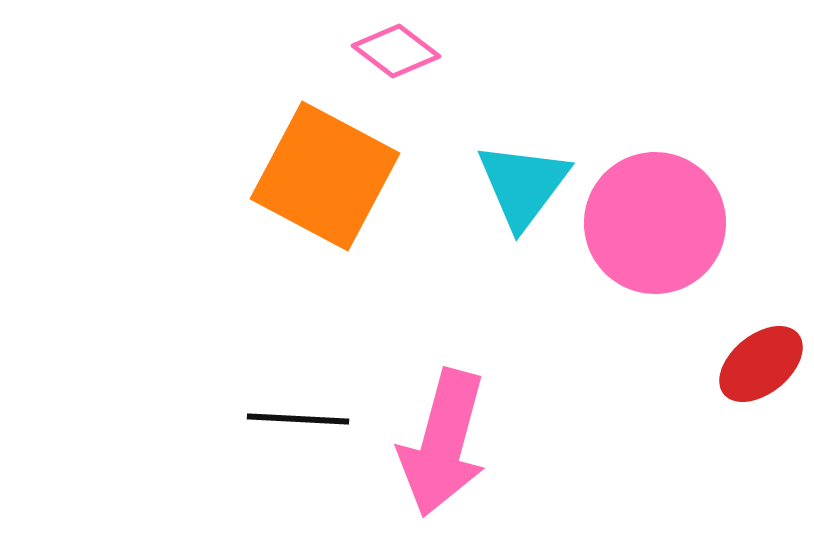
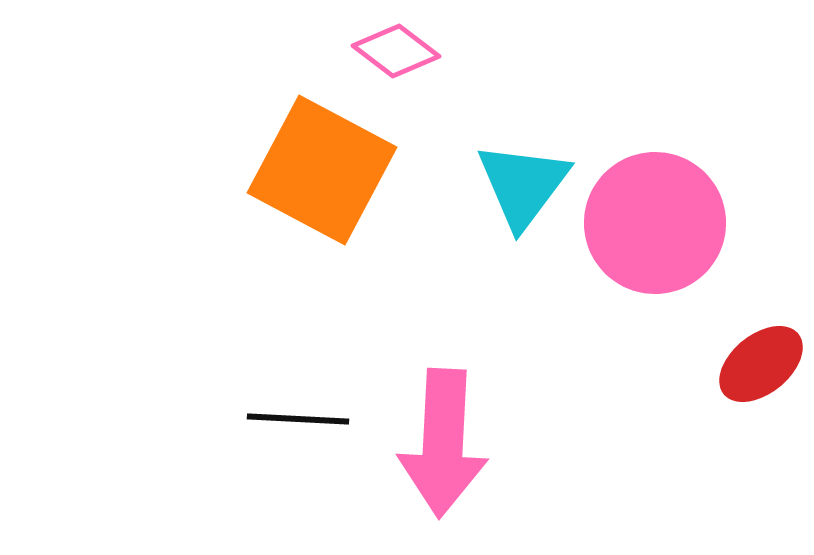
orange square: moved 3 px left, 6 px up
pink arrow: rotated 12 degrees counterclockwise
